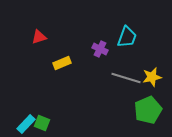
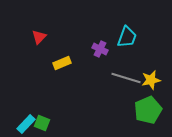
red triangle: rotated 28 degrees counterclockwise
yellow star: moved 1 px left, 3 px down
